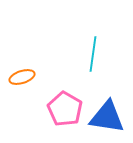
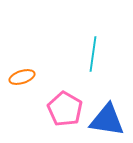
blue triangle: moved 3 px down
